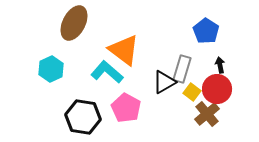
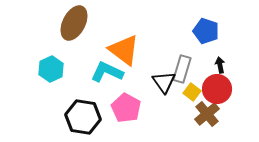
blue pentagon: rotated 15 degrees counterclockwise
cyan L-shape: rotated 16 degrees counterclockwise
black triangle: rotated 35 degrees counterclockwise
